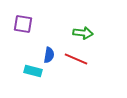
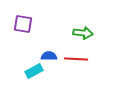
blue semicircle: moved 1 px down; rotated 98 degrees counterclockwise
red line: rotated 20 degrees counterclockwise
cyan rectangle: moved 1 px right; rotated 42 degrees counterclockwise
